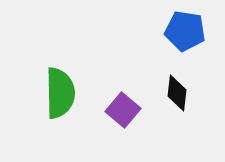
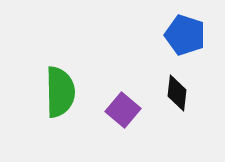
blue pentagon: moved 4 px down; rotated 9 degrees clockwise
green semicircle: moved 1 px up
